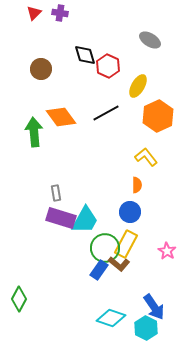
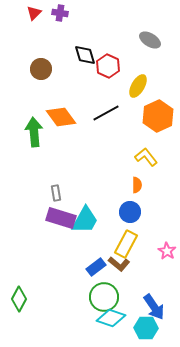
green circle: moved 1 px left, 49 px down
blue rectangle: moved 3 px left, 3 px up; rotated 18 degrees clockwise
cyan hexagon: rotated 25 degrees counterclockwise
